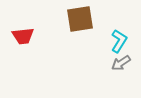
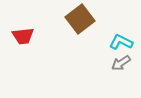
brown square: rotated 28 degrees counterclockwise
cyan L-shape: moved 2 px right, 1 px down; rotated 95 degrees counterclockwise
